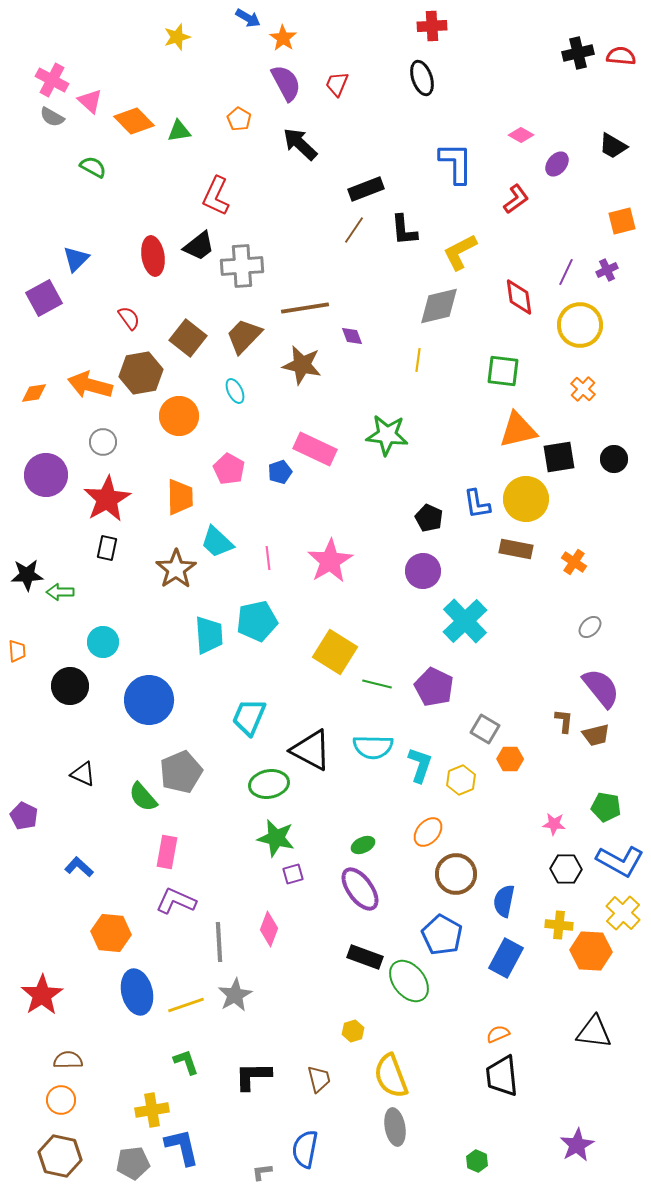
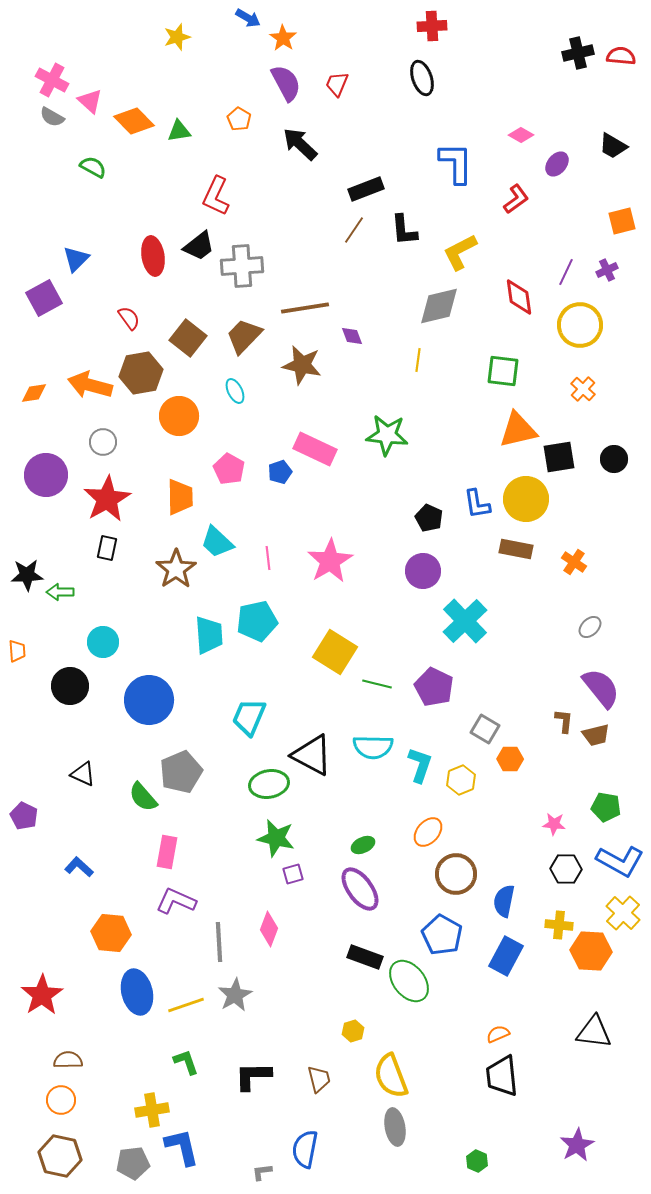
black triangle at (311, 750): moved 1 px right, 5 px down
blue rectangle at (506, 958): moved 2 px up
